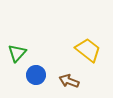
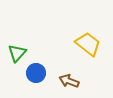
yellow trapezoid: moved 6 px up
blue circle: moved 2 px up
